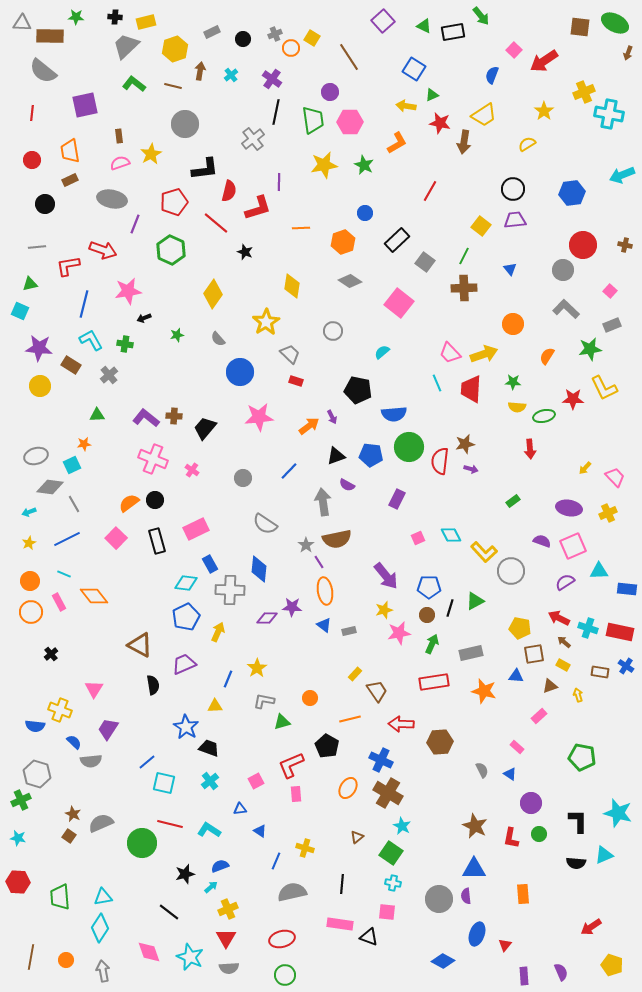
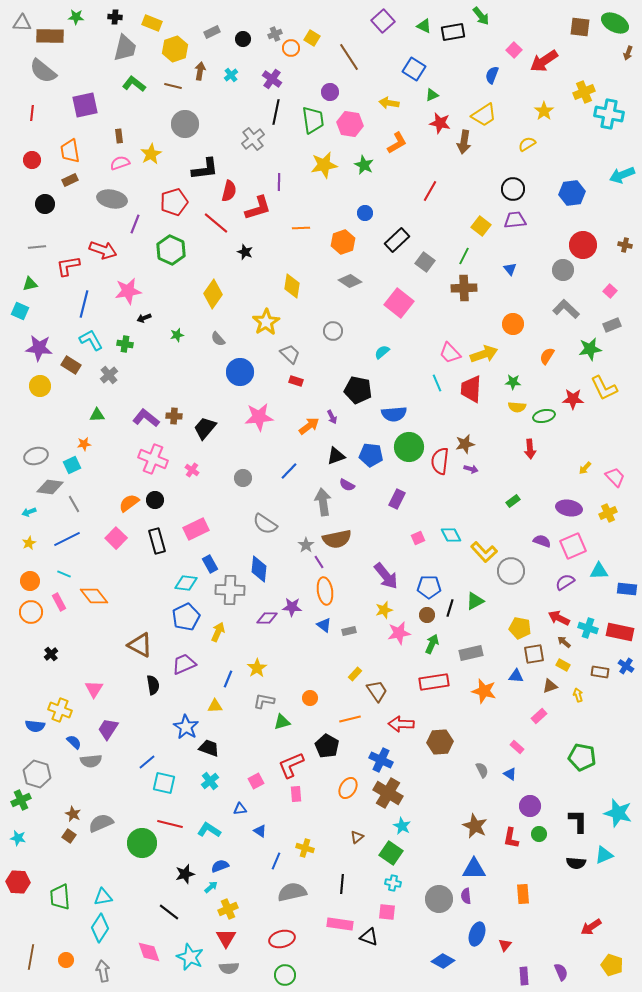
yellow rectangle at (146, 22): moved 6 px right, 1 px down; rotated 36 degrees clockwise
gray trapezoid at (126, 46): moved 1 px left, 2 px down; rotated 148 degrees clockwise
yellow arrow at (406, 106): moved 17 px left, 3 px up
pink hexagon at (350, 122): moved 2 px down; rotated 10 degrees clockwise
purple circle at (531, 803): moved 1 px left, 3 px down
